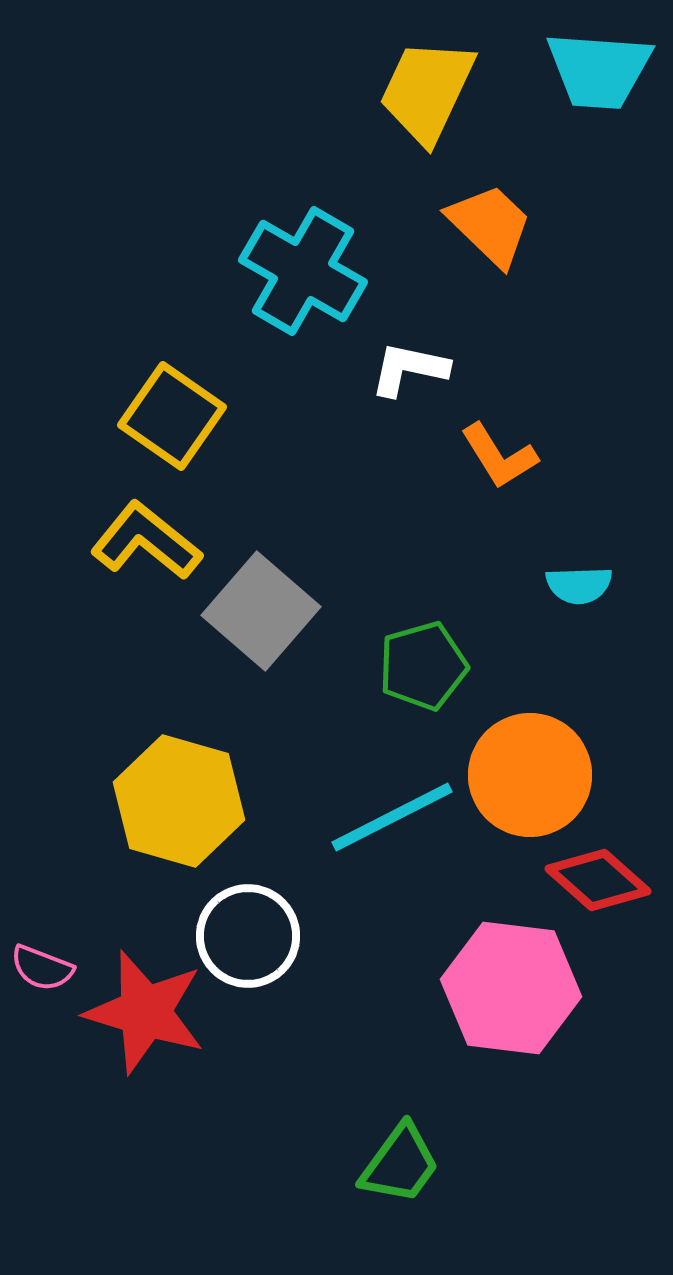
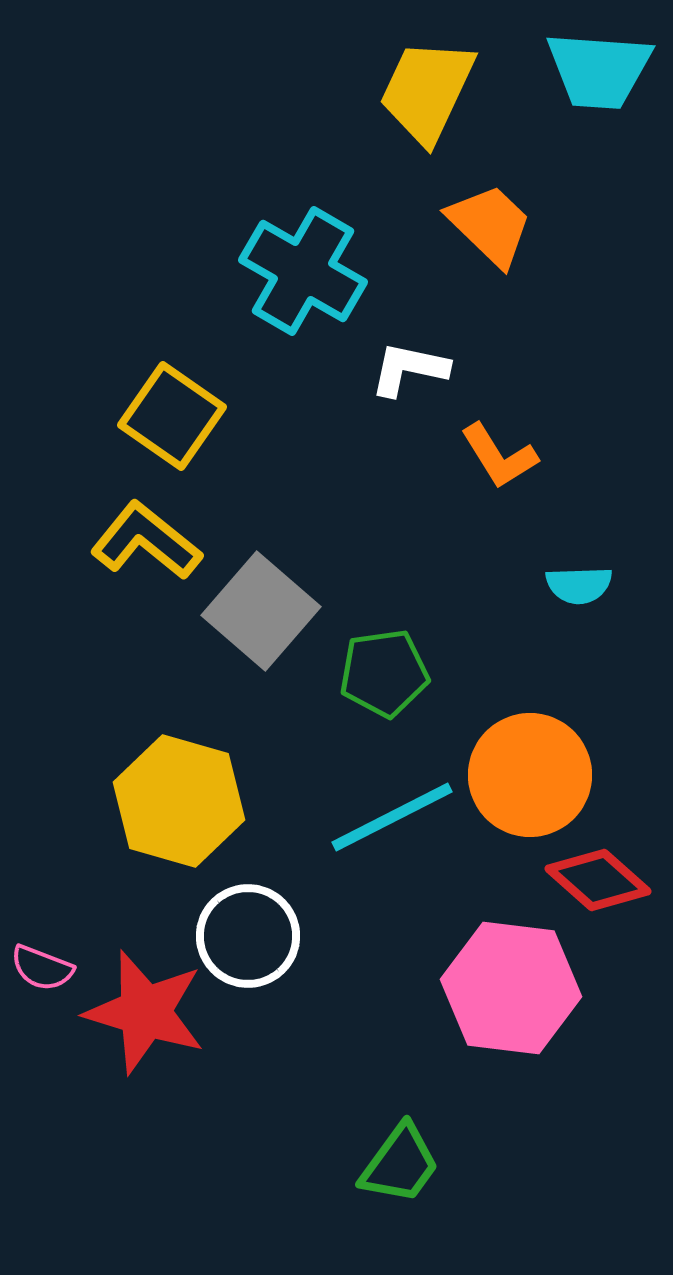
green pentagon: moved 39 px left, 7 px down; rotated 8 degrees clockwise
